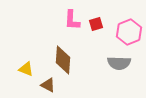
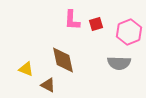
brown diamond: rotated 16 degrees counterclockwise
